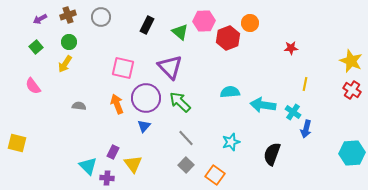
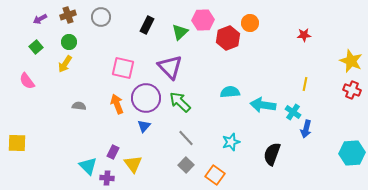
pink hexagon: moved 1 px left, 1 px up
green triangle: rotated 36 degrees clockwise
red star: moved 13 px right, 13 px up
pink semicircle: moved 6 px left, 5 px up
red cross: rotated 12 degrees counterclockwise
yellow square: rotated 12 degrees counterclockwise
